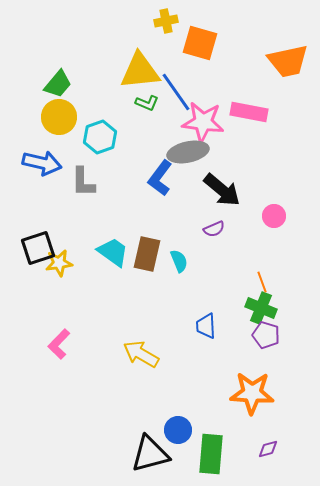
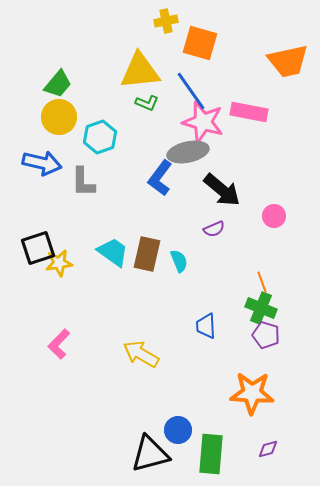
blue line: moved 15 px right, 1 px up
pink star: rotated 9 degrees clockwise
